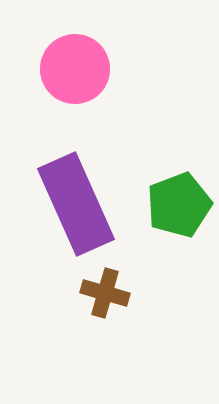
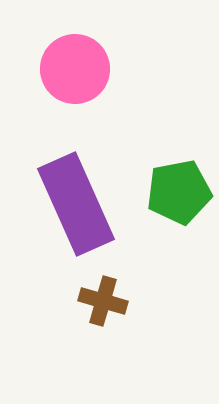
green pentagon: moved 13 px up; rotated 10 degrees clockwise
brown cross: moved 2 px left, 8 px down
